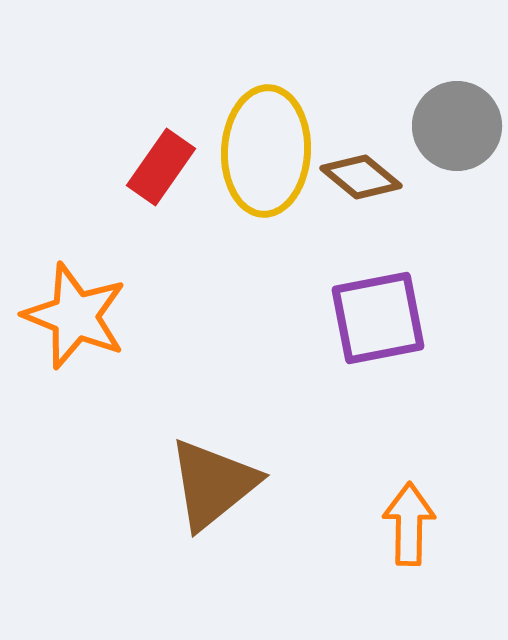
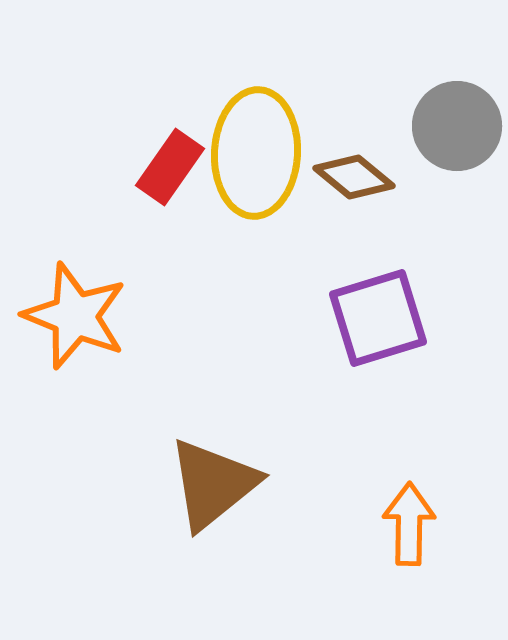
yellow ellipse: moved 10 px left, 2 px down
red rectangle: moved 9 px right
brown diamond: moved 7 px left
purple square: rotated 6 degrees counterclockwise
